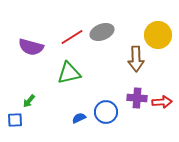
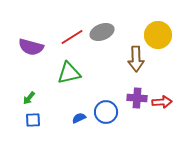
green arrow: moved 3 px up
blue square: moved 18 px right
